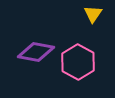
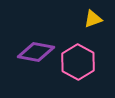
yellow triangle: moved 5 px down; rotated 36 degrees clockwise
